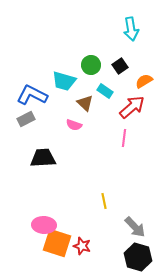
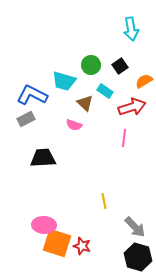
red arrow: rotated 24 degrees clockwise
